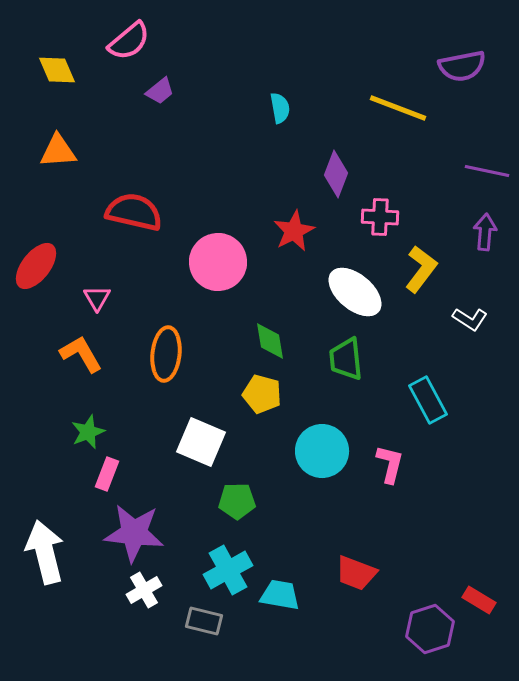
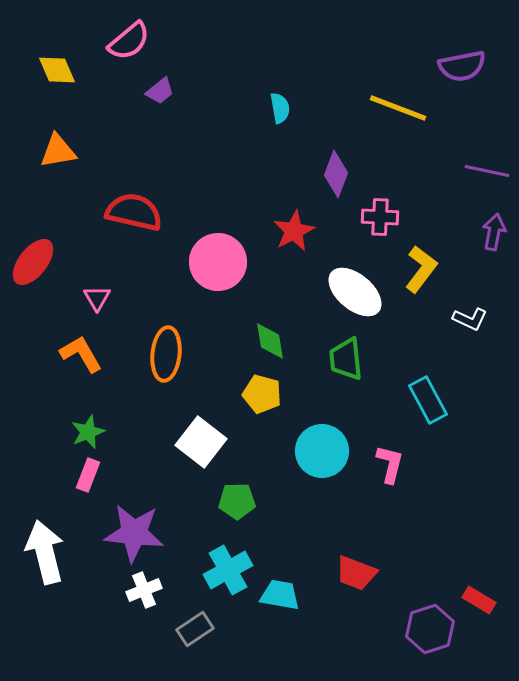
orange triangle: rotated 6 degrees counterclockwise
purple arrow: moved 9 px right; rotated 6 degrees clockwise
red ellipse: moved 3 px left, 4 px up
white L-shape: rotated 8 degrees counterclockwise
white square: rotated 15 degrees clockwise
pink rectangle: moved 19 px left, 1 px down
white cross: rotated 8 degrees clockwise
gray rectangle: moved 9 px left, 8 px down; rotated 48 degrees counterclockwise
